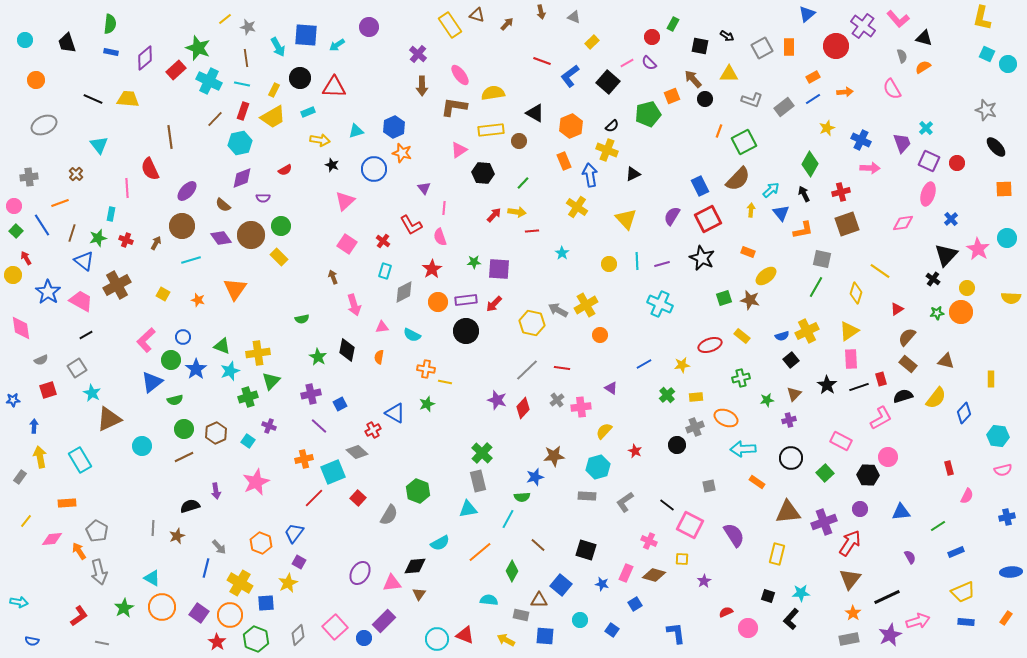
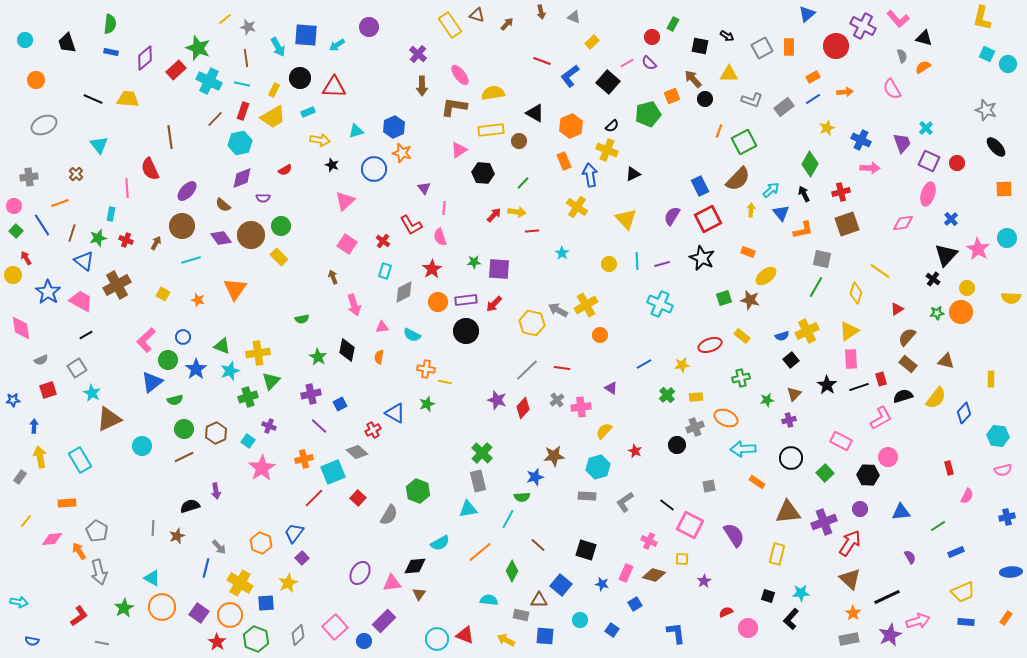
purple cross at (863, 26): rotated 10 degrees counterclockwise
green circle at (171, 360): moved 3 px left
pink star at (256, 482): moved 6 px right, 14 px up; rotated 8 degrees counterclockwise
purple square at (299, 562): moved 3 px right, 4 px up; rotated 16 degrees clockwise
brown triangle at (850, 579): rotated 25 degrees counterclockwise
blue circle at (364, 638): moved 3 px down
